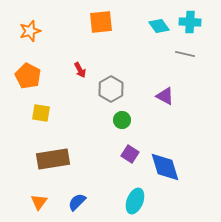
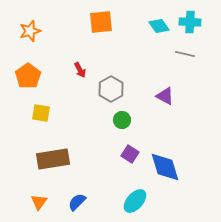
orange pentagon: rotated 10 degrees clockwise
cyan ellipse: rotated 20 degrees clockwise
